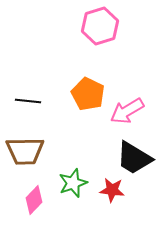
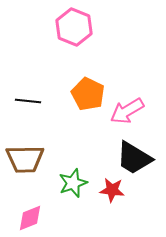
pink hexagon: moved 26 px left, 1 px down; rotated 21 degrees counterclockwise
brown trapezoid: moved 8 px down
pink diamond: moved 4 px left, 18 px down; rotated 24 degrees clockwise
